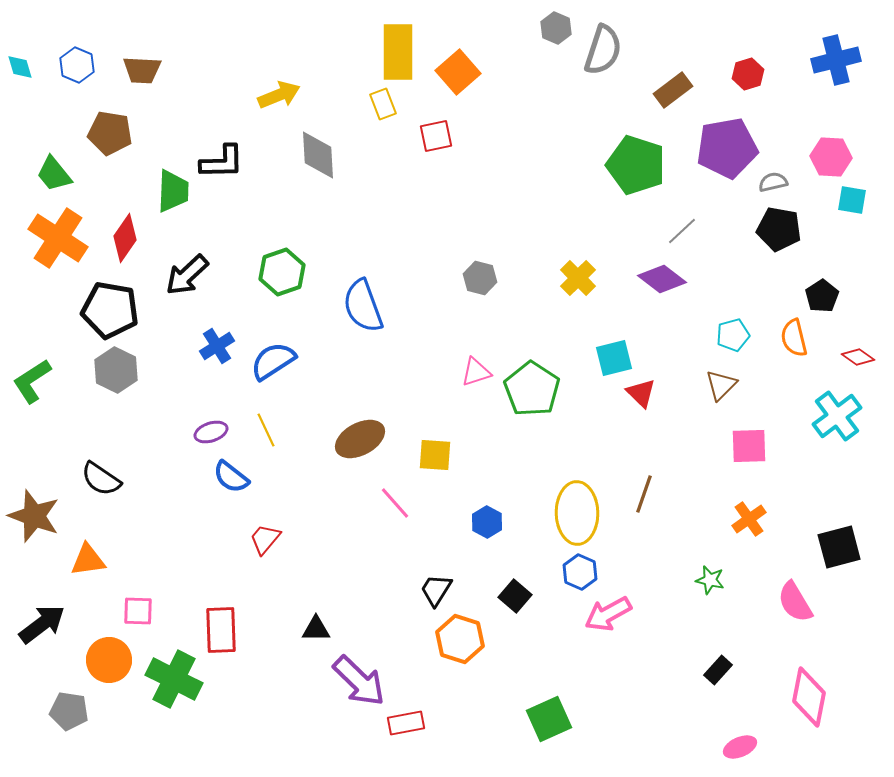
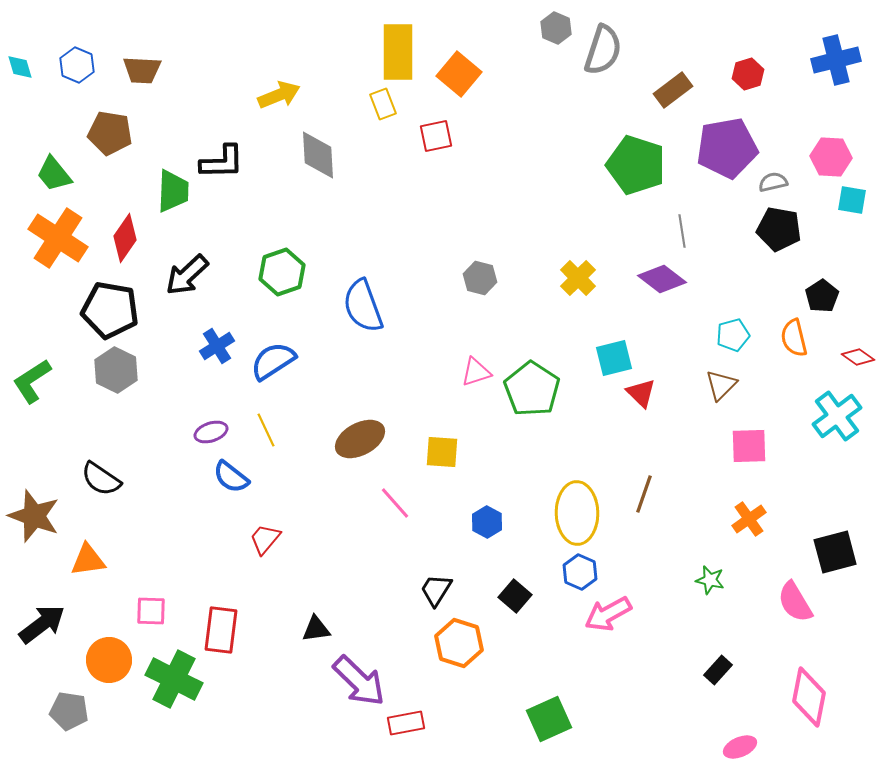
orange square at (458, 72): moved 1 px right, 2 px down; rotated 9 degrees counterclockwise
gray line at (682, 231): rotated 56 degrees counterclockwise
yellow square at (435, 455): moved 7 px right, 3 px up
black square at (839, 547): moved 4 px left, 5 px down
pink square at (138, 611): moved 13 px right
black triangle at (316, 629): rotated 8 degrees counterclockwise
red rectangle at (221, 630): rotated 9 degrees clockwise
orange hexagon at (460, 639): moved 1 px left, 4 px down
